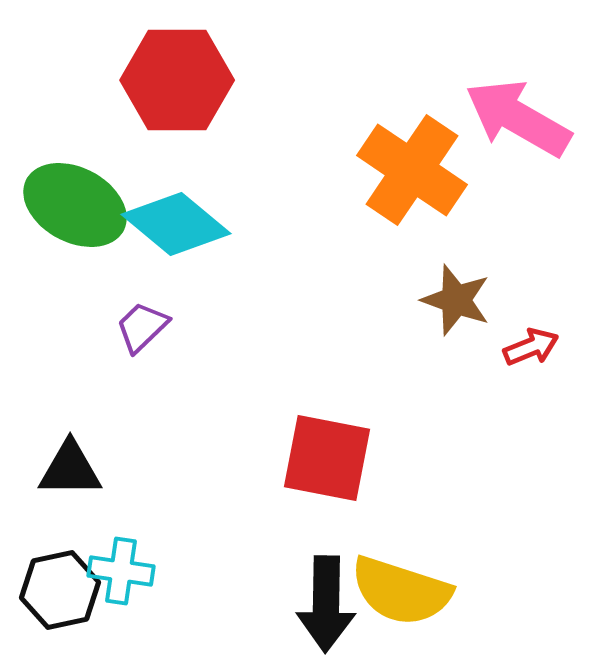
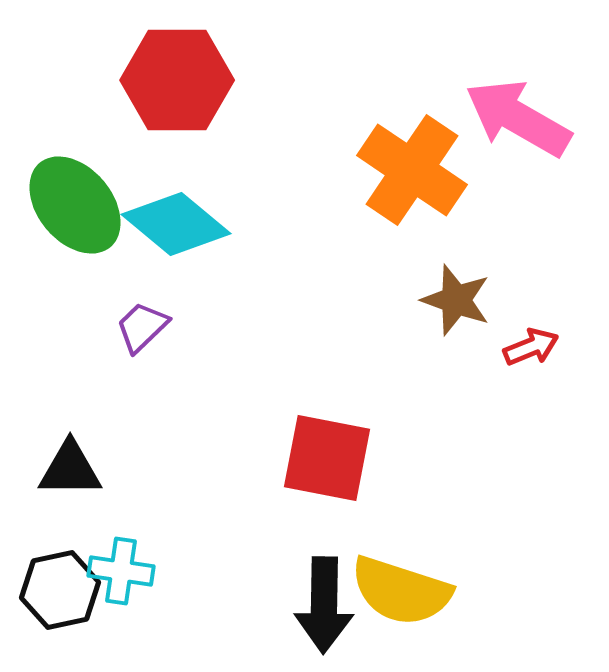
green ellipse: rotated 22 degrees clockwise
black arrow: moved 2 px left, 1 px down
